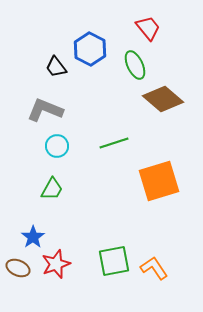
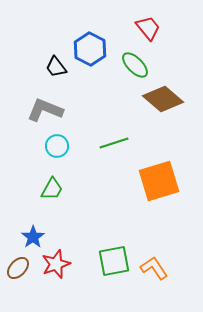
green ellipse: rotated 20 degrees counterclockwise
brown ellipse: rotated 70 degrees counterclockwise
